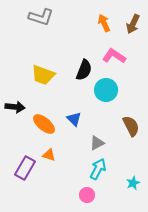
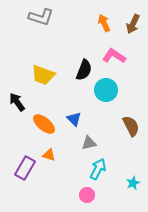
black arrow: moved 2 px right, 5 px up; rotated 132 degrees counterclockwise
gray triangle: moved 8 px left; rotated 14 degrees clockwise
